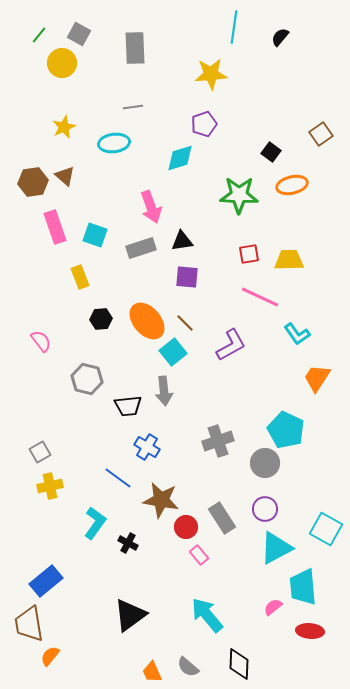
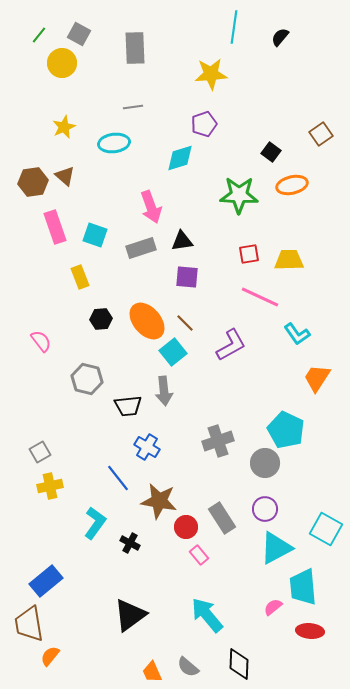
blue line at (118, 478): rotated 16 degrees clockwise
brown star at (161, 500): moved 2 px left, 1 px down
black cross at (128, 543): moved 2 px right
